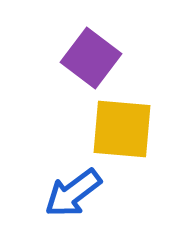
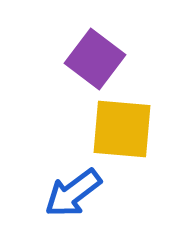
purple square: moved 4 px right, 1 px down
